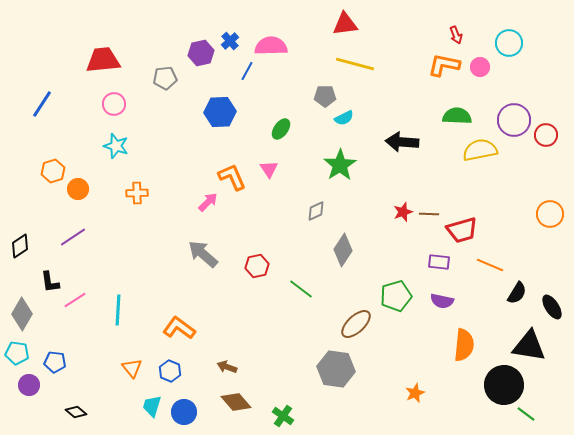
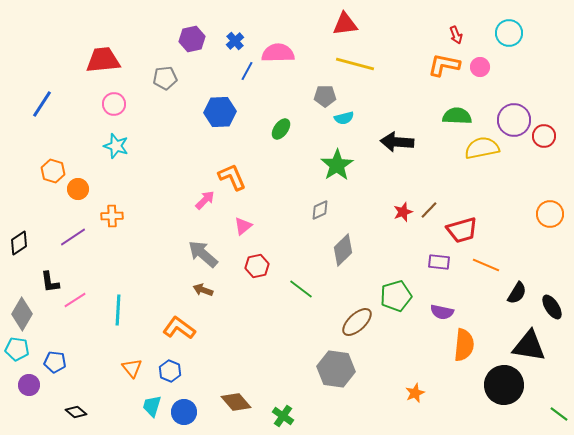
blue cross at (230, 41): moved 5 px right
cyan circle at (509, 43): moved 10 px up
pink semicircle at (271, 46): moved 7 px right, 7 px down
purple hexagon at (201, 53): moved 9 px left, 14 px up
cyan semicircle at (344, 118): rotated 12 degrees clockwise
red circle at (546, 135): moved 2 px left, 1 px down
black arrow at (402, 142): moved 5 px left
yellow semicircle at (480, 150): moved 2 px right, 2 px up
green star at (340, 165): moved 3 px left
pink triangle at (269, 169): moved 26 px left, 57 px down; rotated 24 degrees clockwise
orange hexagon at (53, 171): rotated 25 degrees counterclockwise
orange cross at (137, 193): moved 25 px left, 23 px down
pink arrow at (208, 202): moved 3 px left, 2 px up
gray diamond at (316, 211): moved 4 px right, 1 px up
brown line at (429, 214): moved 4 px up; rotated 48 degrees counterclockwise
black diamond at (20, 246): moved 1 px left, 3 px up
gray diamond at (343, 250): rotated 12 degrees clockwise
orange line at (490, 265): moved 4 px left
purple semicircle at (442, 301): moved 11 px down
brown ellipse at (356, 324): moved 1 px right, 2 px up
cyan pentagon at (17, 353): moved 4 px up
brown arrow at (227, 367): moved 24 px left, 77 px up
green line at (526, 414): moved 33 px right
